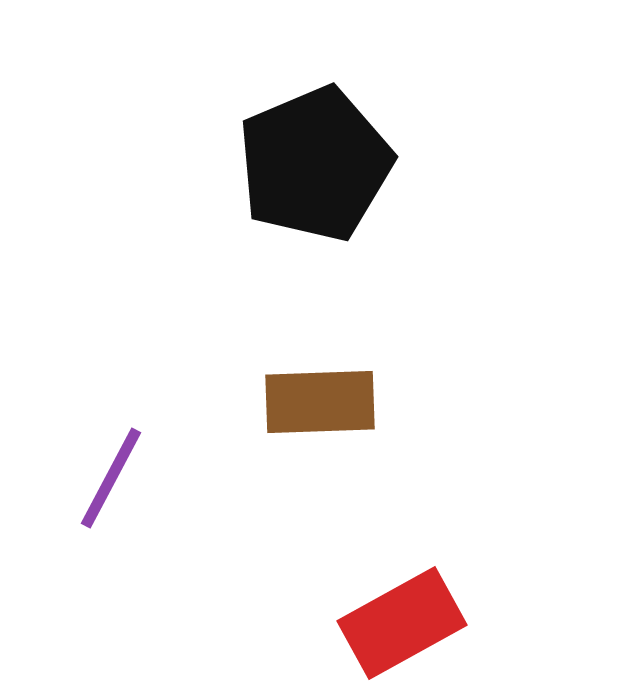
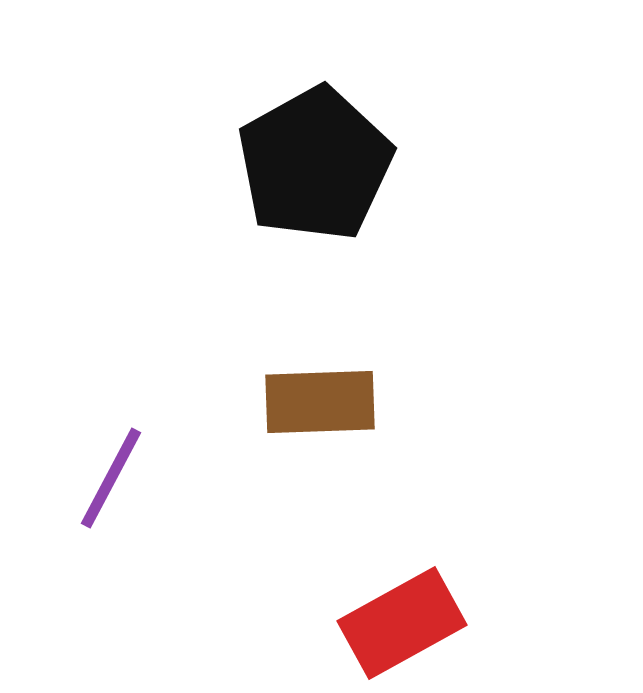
black pentagon: rotated 6 degrees counterclockwise
